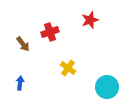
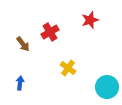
red cross: rotated 12 degrees counterclockwise
